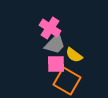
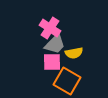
yellow semicircle: moved 2 px up; rotated 48 degrees counterclockwise
pink square: moved 4 px left, 2 px up
